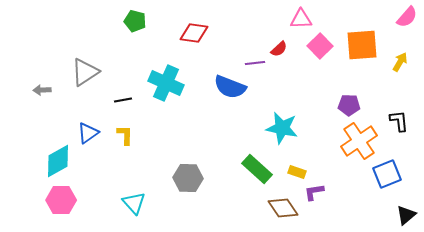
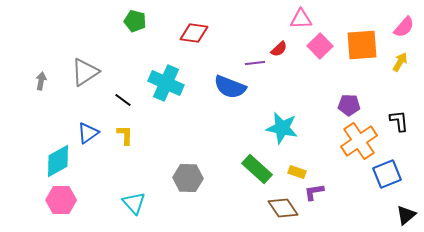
pink semicircle: moved 3 px left, 10 px down
gray arrow: moved 1 px left, 9 px up; rotated 102 degrees clockwise
black line: rotated 48 degrees clockwise
